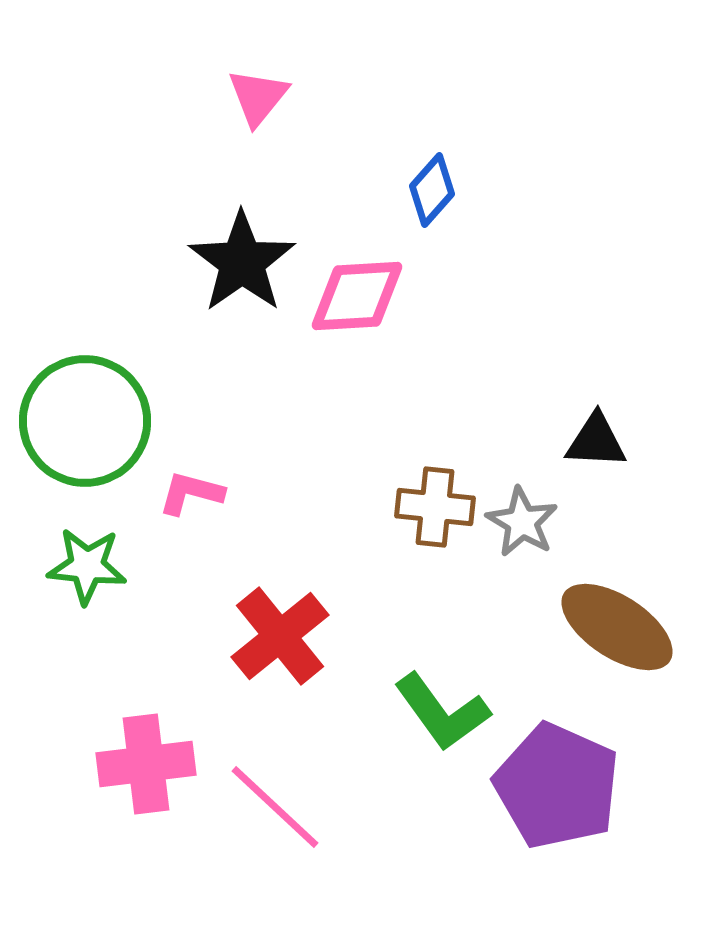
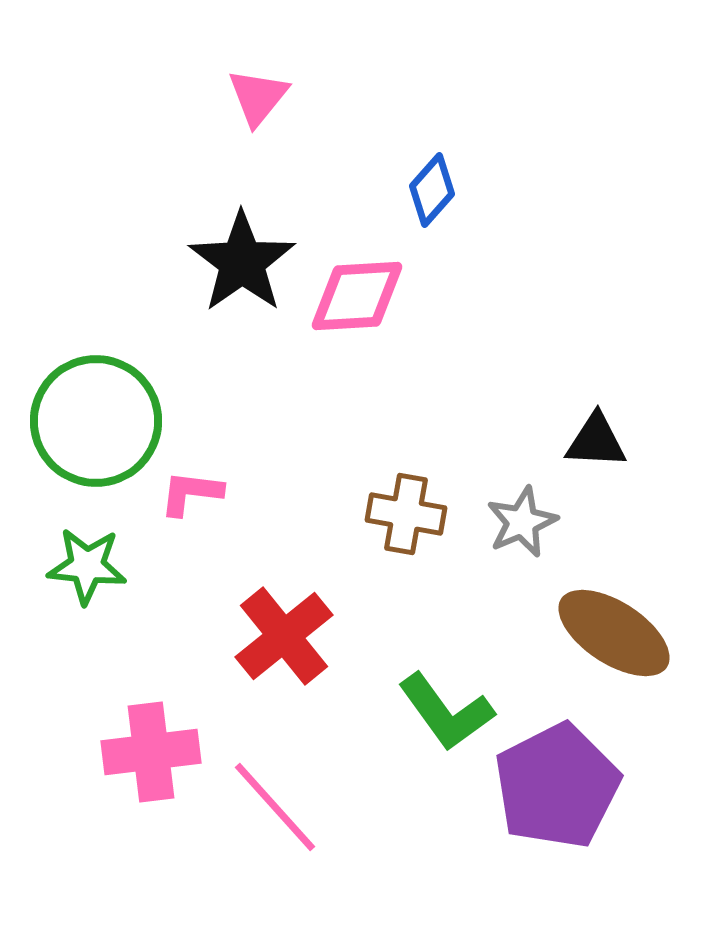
green circle: moved 11 px right
pink L-shape: rotated 8 degrees counterclockwise
brown cross: moved 29 px left, 7 px down; rotated 4 degrees clockwise
gray star: rotated 18 degrees clockwise
brown ellipse: moved 3 px left, 6 px down
red cross: moved 4 px right
green L-shape: moved 4 px right
pink cross: moved 5 px right, 12 px up
purple pentagon: rotated 21 degrees clockwise
pink line: rotated 5 degrees clockwise
